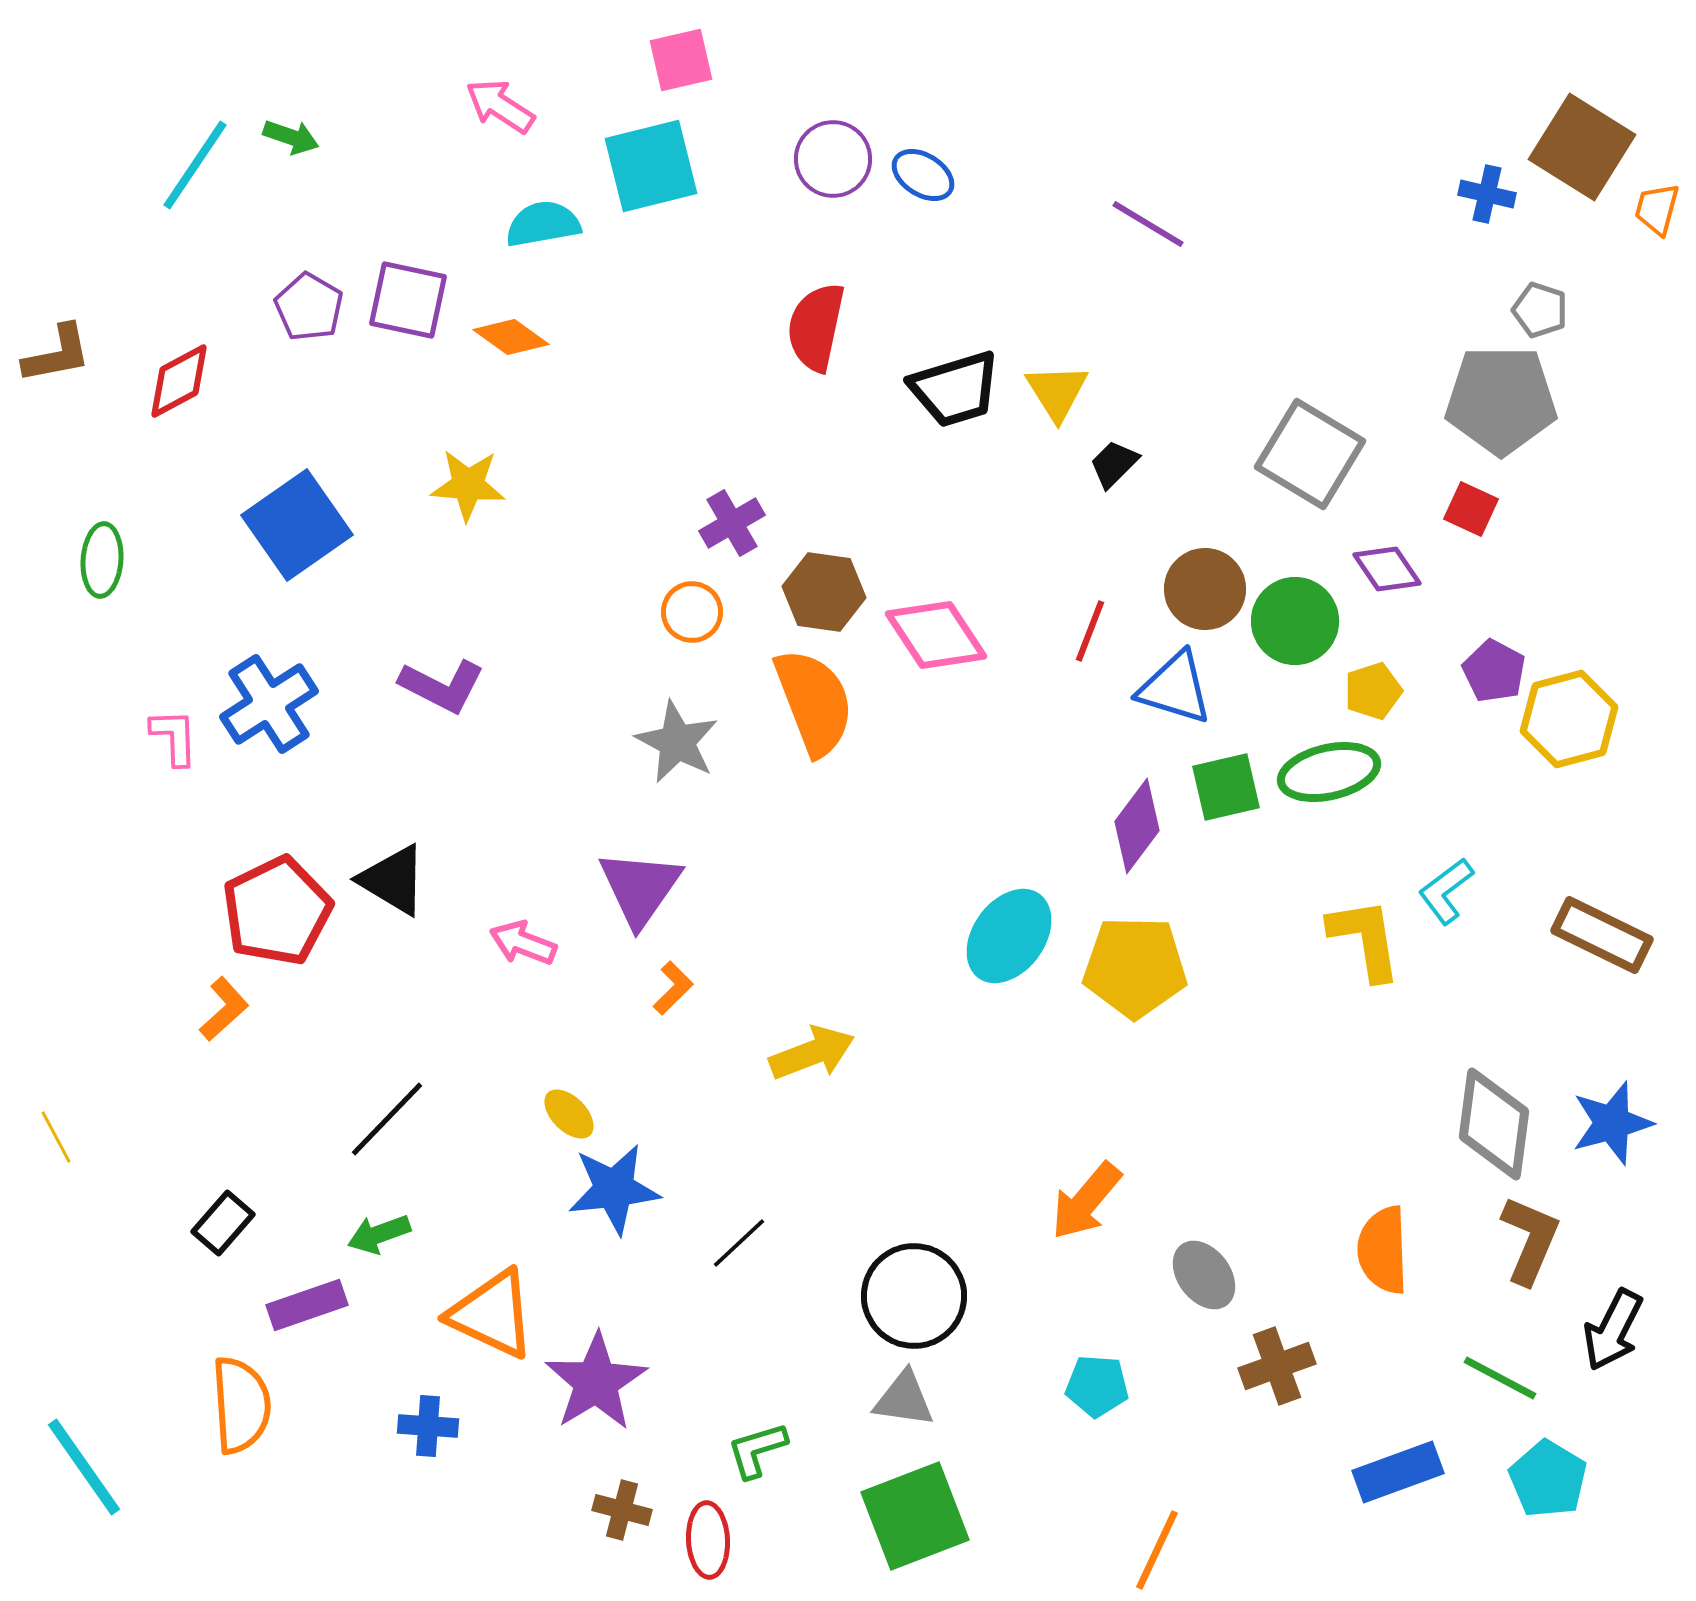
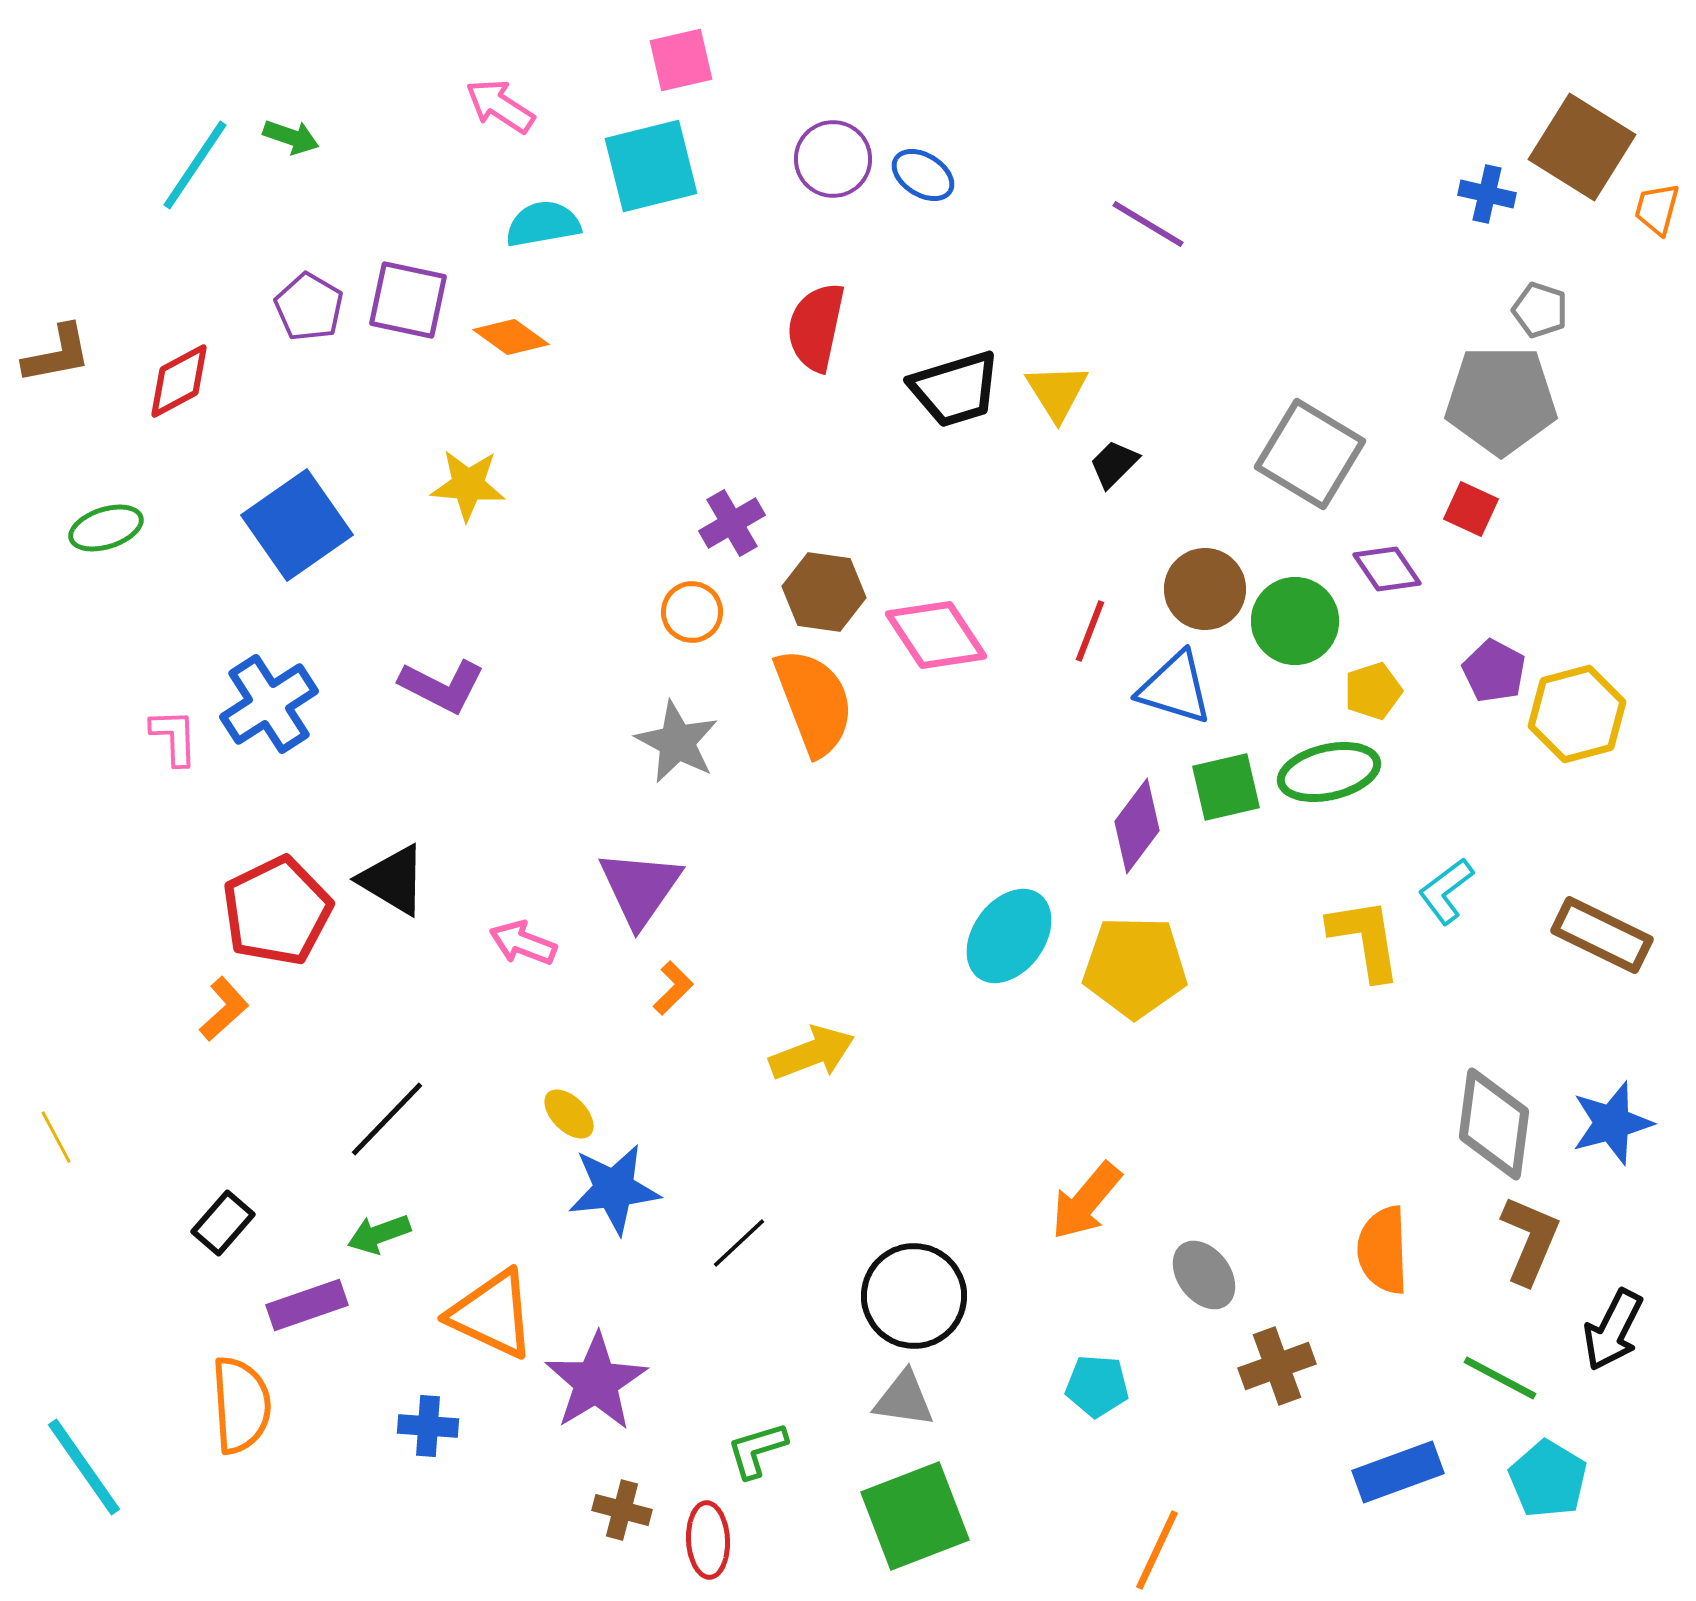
green ellipse at (102, 560): moved 4 px right, 32 px up; rotated 68 degrees clockwise
yellow hexagon at (1569, 719): moved 8 px right, 5 px up
